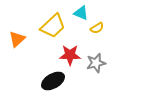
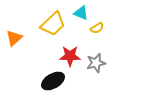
yellow trapezoid: moved 2 px up
orange triangle: moved 3 px left, 1 px up
red star: moved 1 px down
